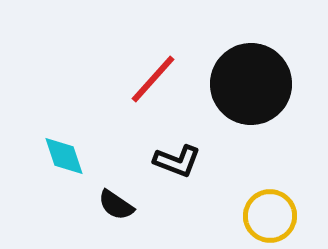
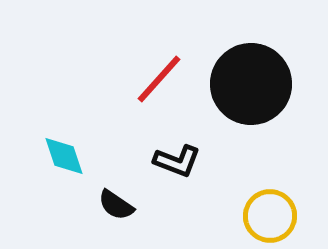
red line: moved 6 px right
